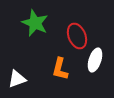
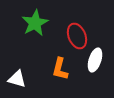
green star: rotated 20 degrees clockwise
white triangle: rotated 36 degrees clockwise
